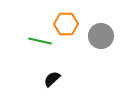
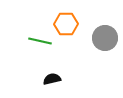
gray circle: moved 4 px right, 2 px down
black semicircle: rotated 30 degrees clockwise
